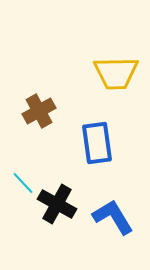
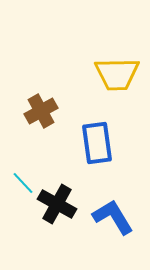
yellow trapezoid: moved 1 px right, 1 px down
brown cross: moved 2 px right
